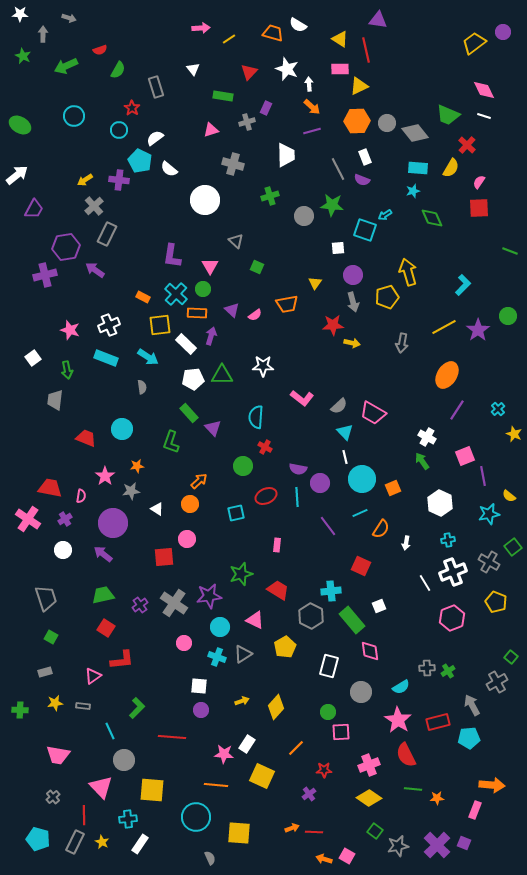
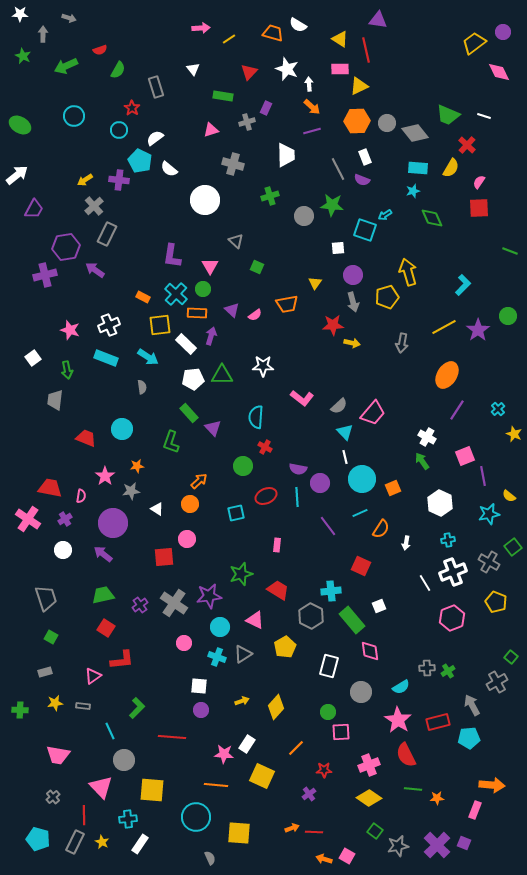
pink diamond at (484, 90): moved 15 px right, 18 px up
pink trapezoid at (373, 413): rotated 80 degrees counterclockwise
